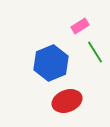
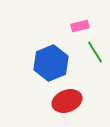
pink rectangle: rotated 18 degrees clockwise
